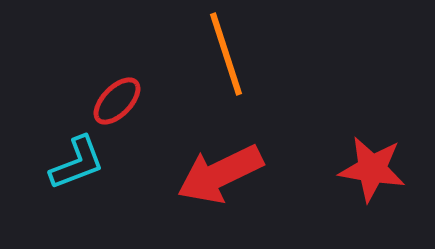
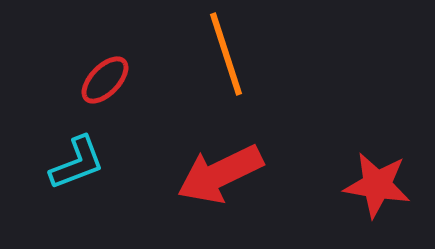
red ellipse: moved 12 px left, 21 px up
red star: moved 5 px right, 16 px down
